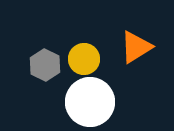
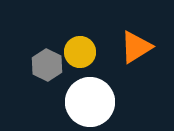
yellow circle: moved 4 px left, 7 px up
gray hexagon: moved 2 px right
